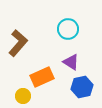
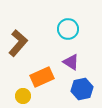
blue hexagon: moved 2 px down
